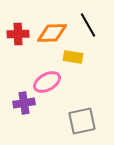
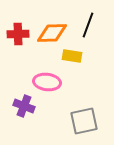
black line: rotated 50 degrees clockwise
yellow rectangle: moved 1 px left, 1 px up
pink ellipse: rotated 36 degrees clockwise
purple cross: moved 3 px down; rotated 30 degrees clockwise
gray square: moved 2 px right
